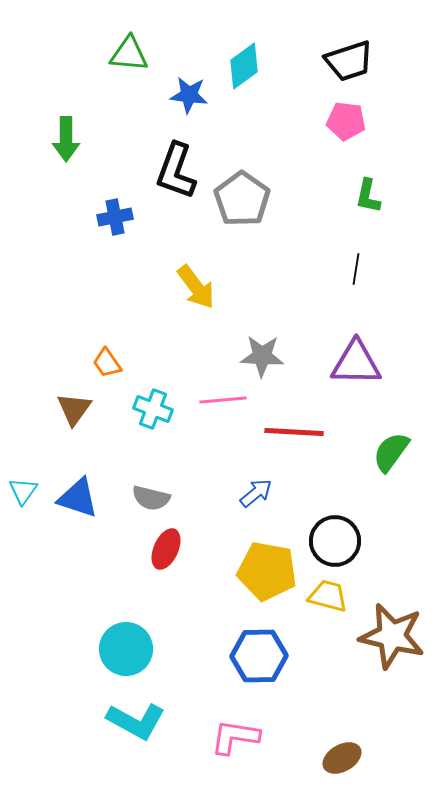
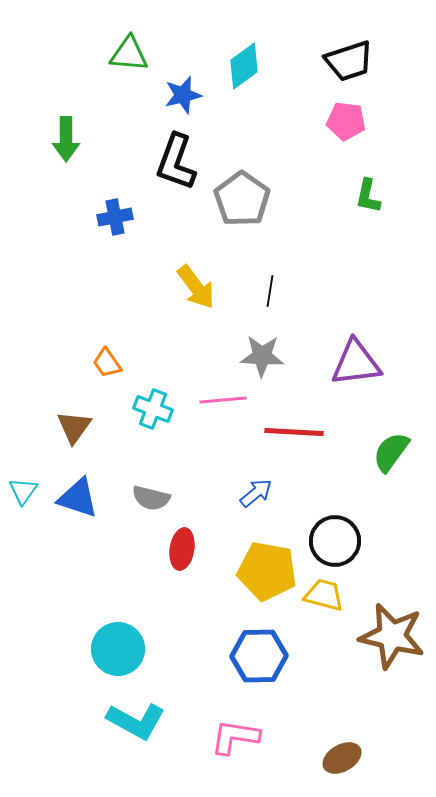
blue star: moved 6 px left; rotated 21 degrees counterclockwise
black L-shape: moved 9 px up
black line: moved 86 px left, 22 px down
purple triangle: rotated 8 degrees counterclockwise
brown triangle: moved 18 px down
red ellipse: moved 16 px right; rotated 15 degrees counterclockwise
yellow trapezoid: moved 4 px left, 1 px up
cyan circle: moved 8 px left
